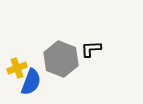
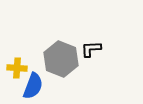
yellow cross: rotated 24 degrees clockwise
blue semicircle: moved 2 px right, 4 px down
